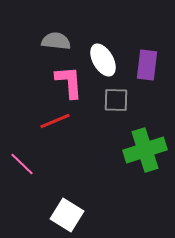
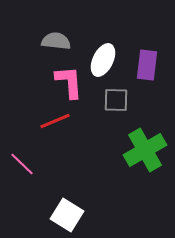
white ellipse: rotated 56 degrees clockwise
green cross: rotated 12 degrees counterclockwise
